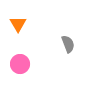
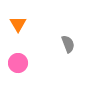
pink circle: moved 2 px left, 1 px up
